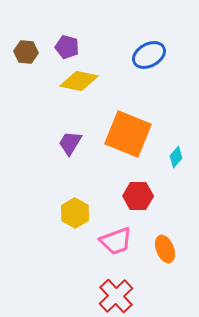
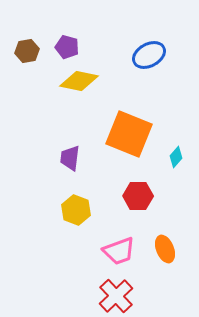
brown hexagon: moved 1 px right, 1 px up; rotated 15 degrees counterclockwise
orange square: moved 1 px right
purple trapezoid: moved 15 px down; rotated 24 degrees counterclockwise
yellow hexagon: moved 1 px right, 3 px up; rotated 8 degrees counterclockwise
pink trapezoid: moved 3 px right, 10 px down
